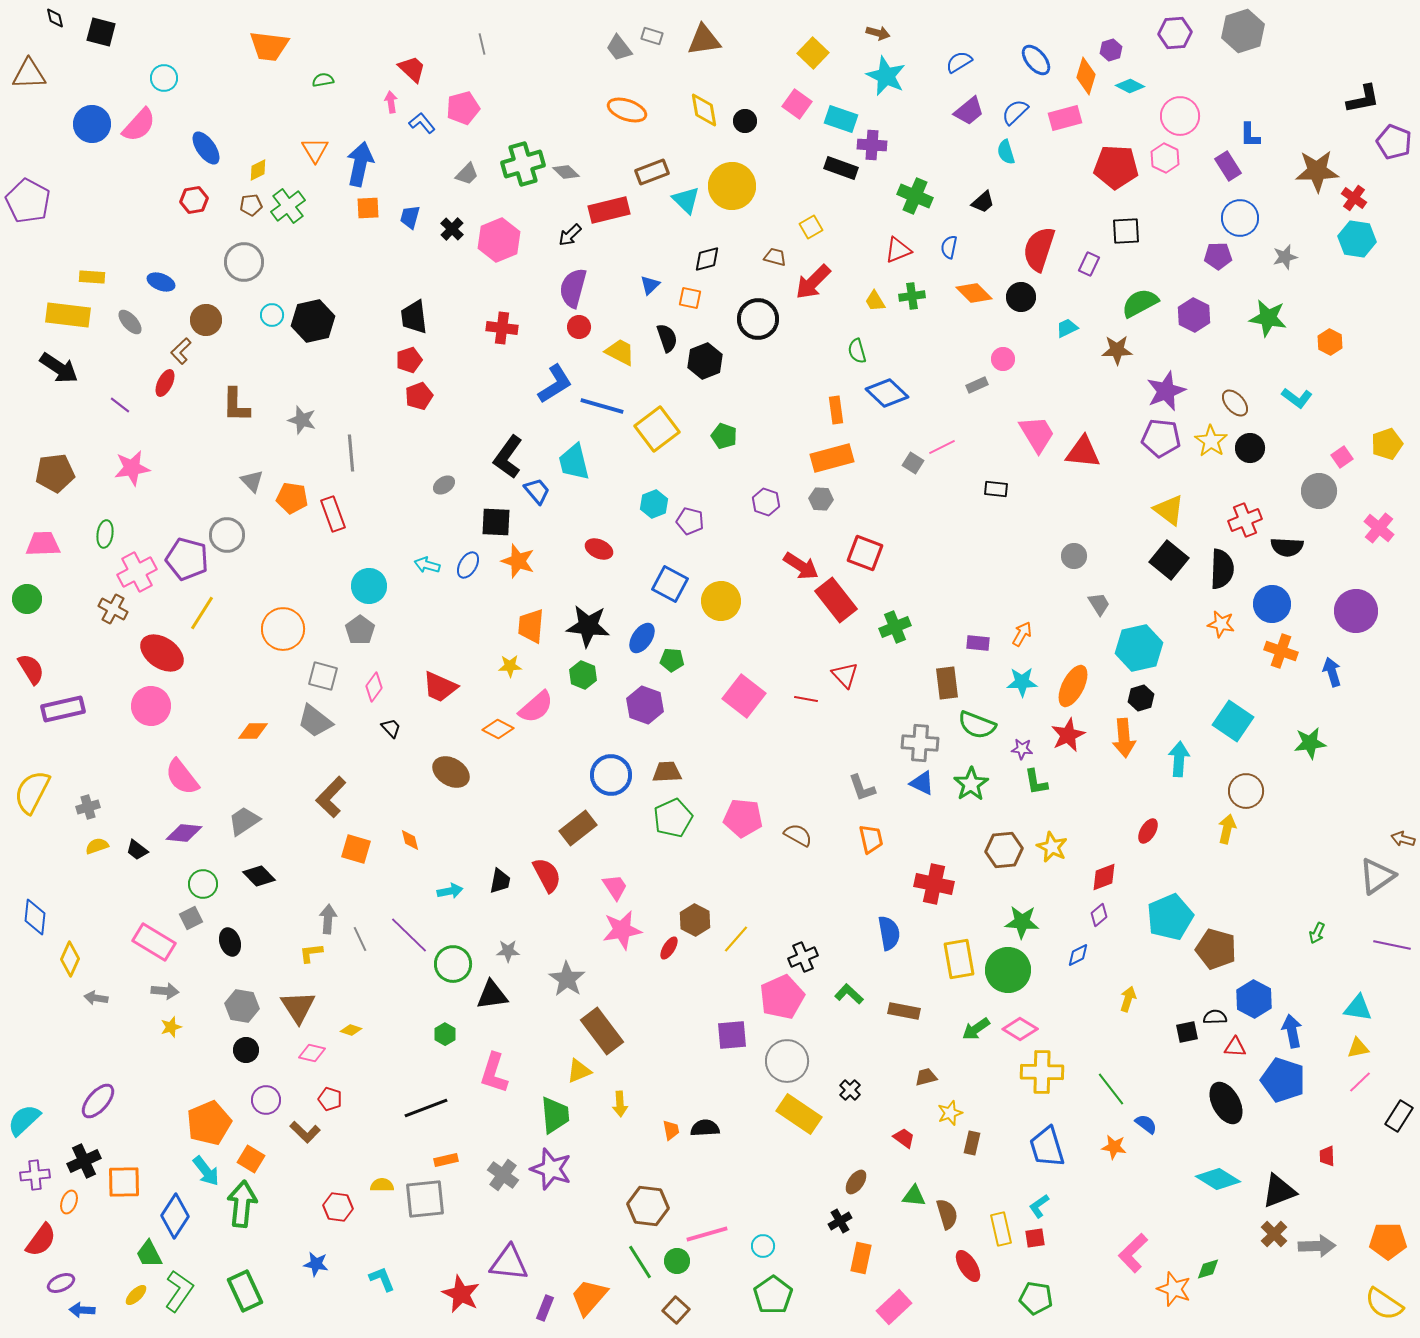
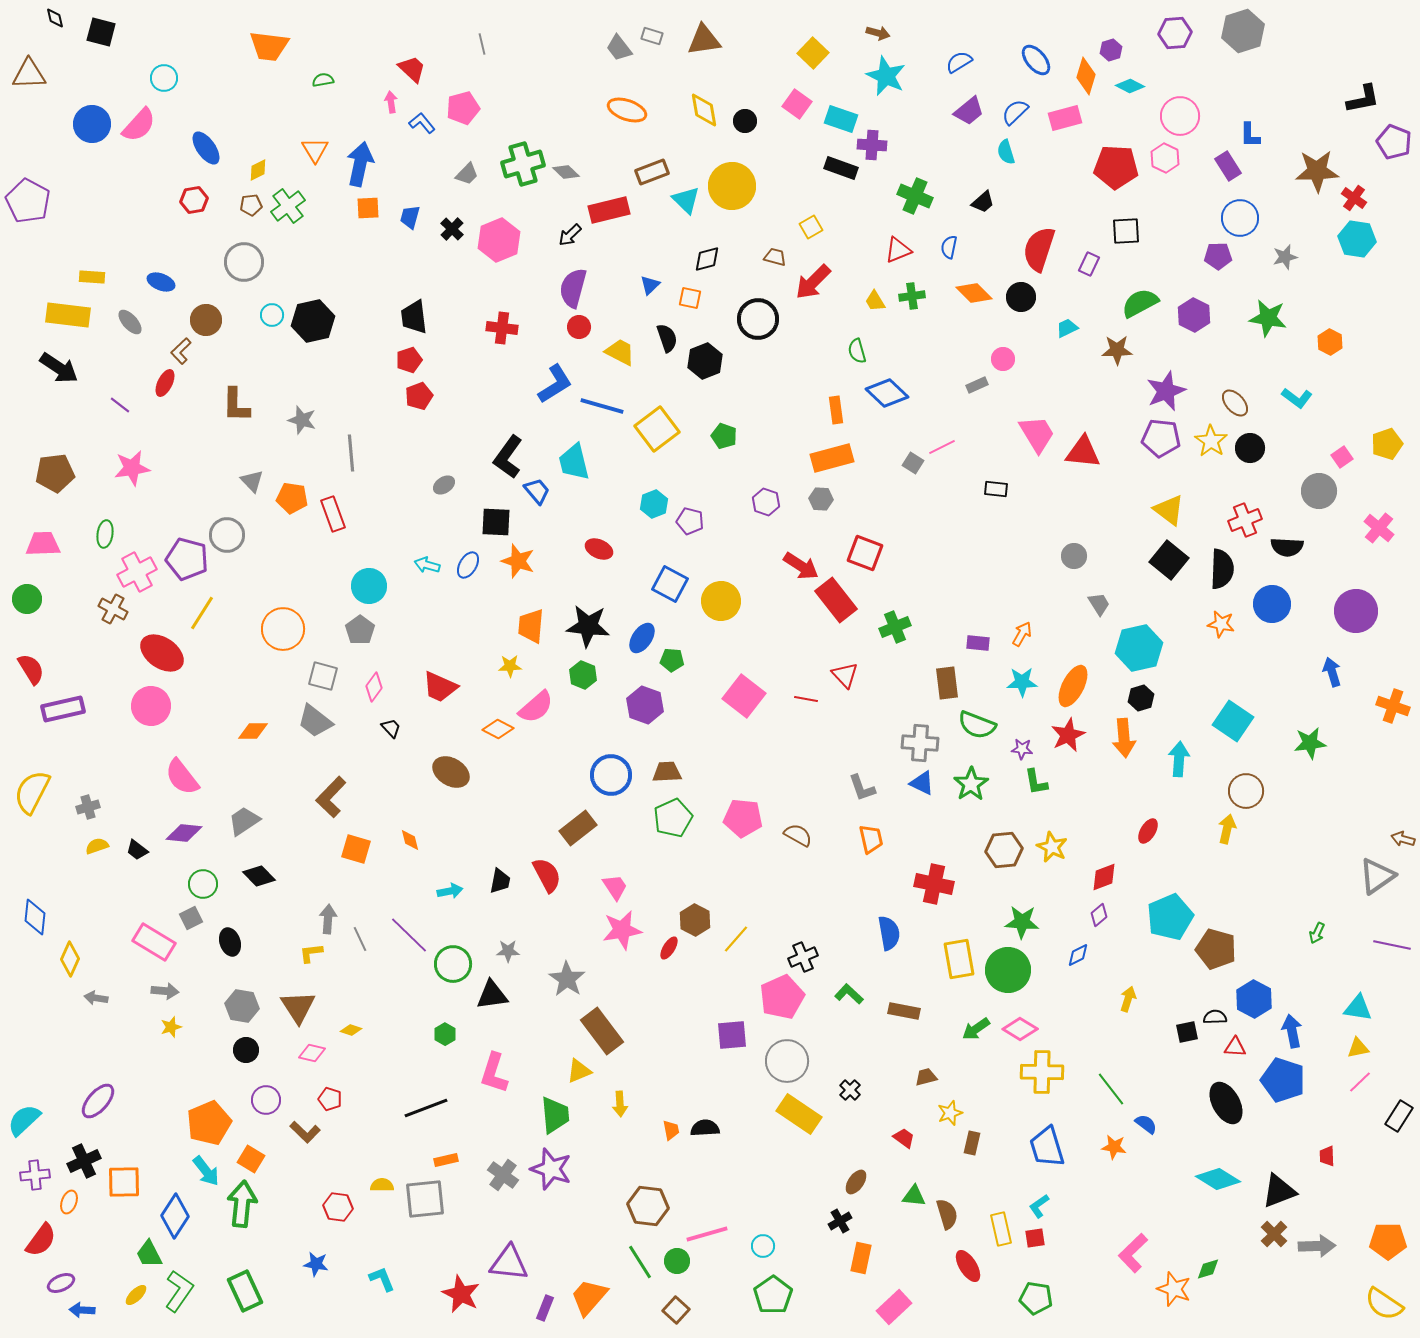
orange cross at (1281, 651): moved 112 px right, 55 px down
